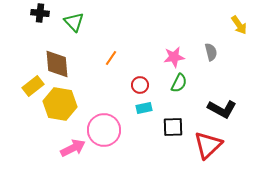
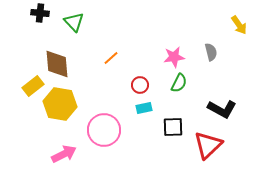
orange line: rotated 14 degrees clockwise
pink arrow: moved 9 px left, 6 px down
